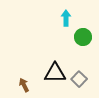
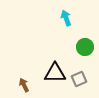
cyan arrow: rotated 21 degrees counterclockwise
green circle: moved 2 px right, 10 px down
gray square: rotated 21 degrees clockwise
